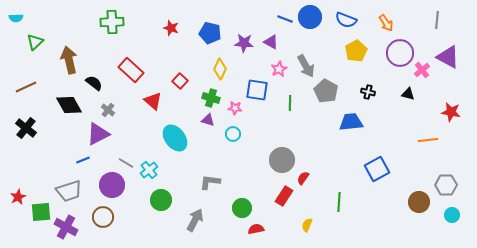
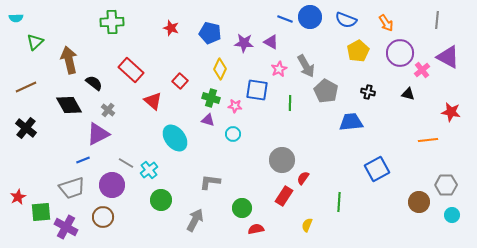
yellow pentagon at (356, 51): moved 2 px right
pink star at (235, 108): moved 2 px up
gray trapezoid at (69, 191): moved 3 px right, 3 px up
